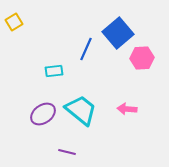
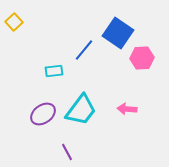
yellow square: rotated 12 degrees counterclockwise
blue square: rotated 16 degrees counterclockwise
blue line: moved 2 px left, 1 px down; rotated 15 degrees clockwise
cyan trapezoid: rotated 88 degrees clockwise
purple line: rotated 48 degrees clockwise
